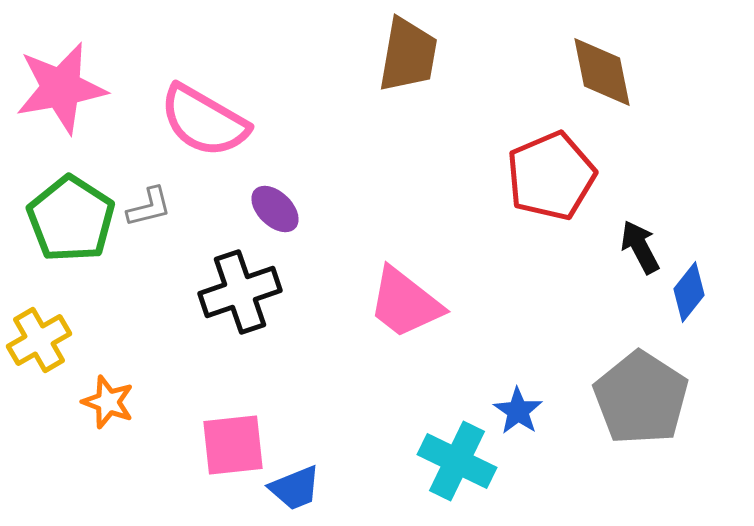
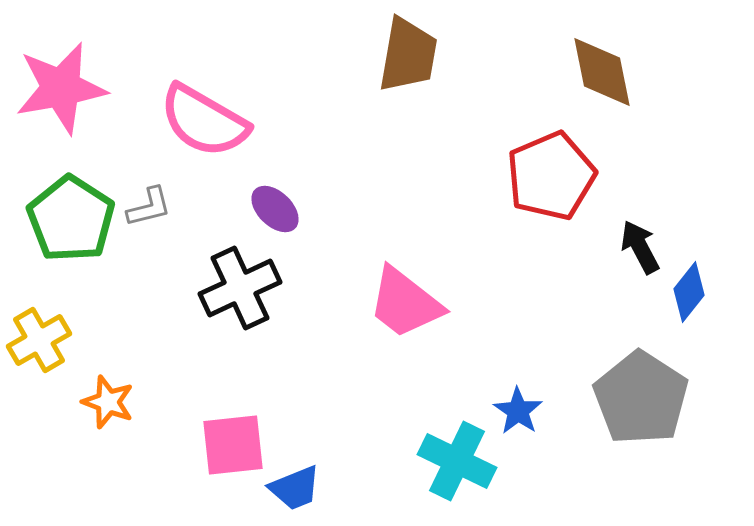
black cross: moved 4 px up; rotated 6 degrees counterclockwise
